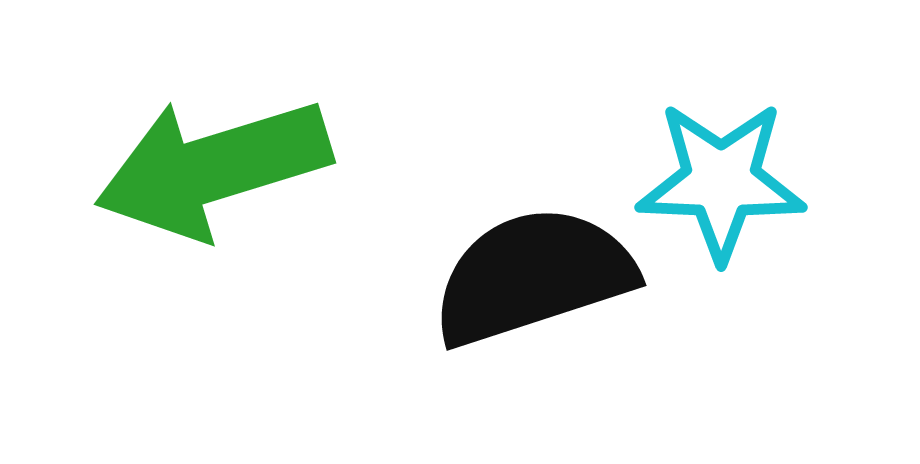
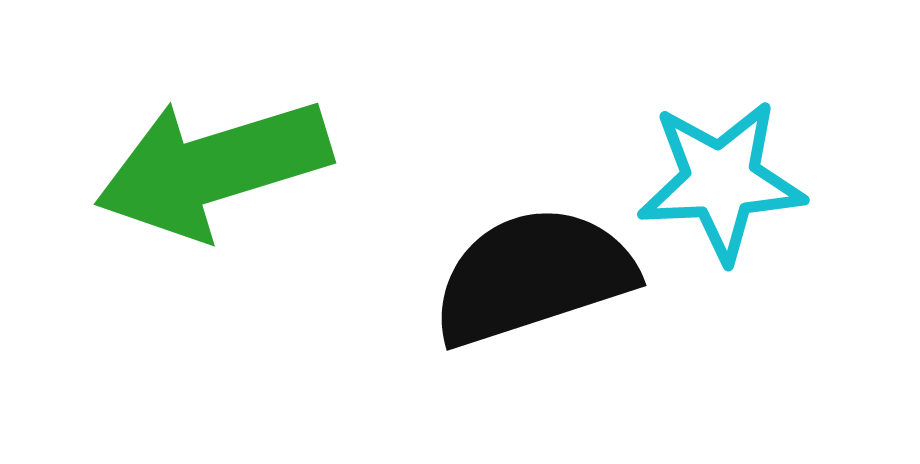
cyan star: rotated 5 degrees counterclockwise
